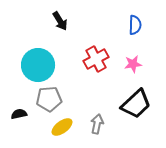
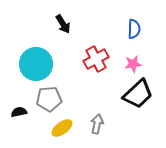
black arrow: moved 3 px right, 3 px down
blue semicircle: moved 1 px left, 4 px down
cyan circle: moved 2 px left, 1 px up
black trapezoid: moved 2 px right, 10 px up
black semicircle: moved 2 px up
yellow ellipse: moved 1 px down
